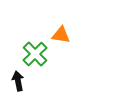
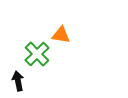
green cross: moved 2 px right
